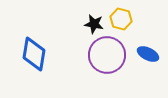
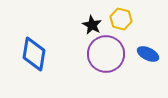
black star: moved 2 px left, 1 px down; rotated 18 degrees clockwise
purple circle: moved 1 px left, 1 px up
